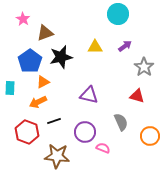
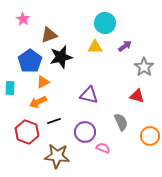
cyan circle: moved 13 px left, 9 px down
brown triangle: moved 4 px right, 2 px down
